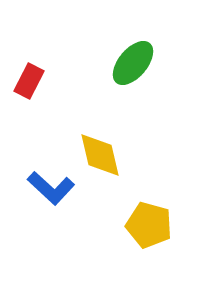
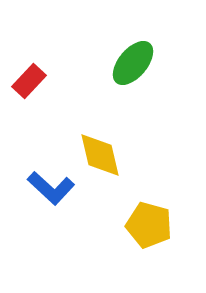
red rectangle: rotated 16 degrees clockwise
